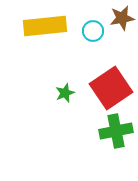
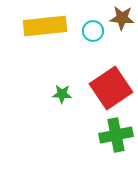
brown star: rotated 15 degrees clockwise
green star: moved 3 px left, 1 px down; rotated 24 degrees clockwise
green cross: moved 4 px down
